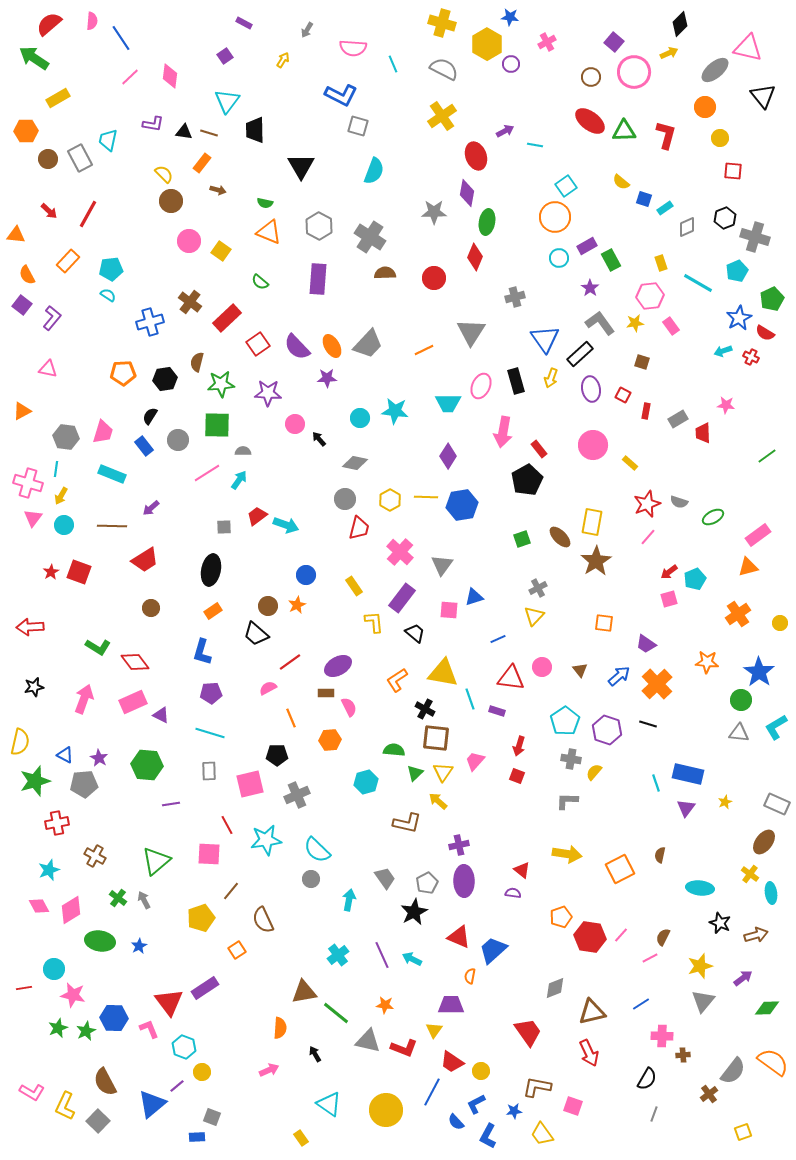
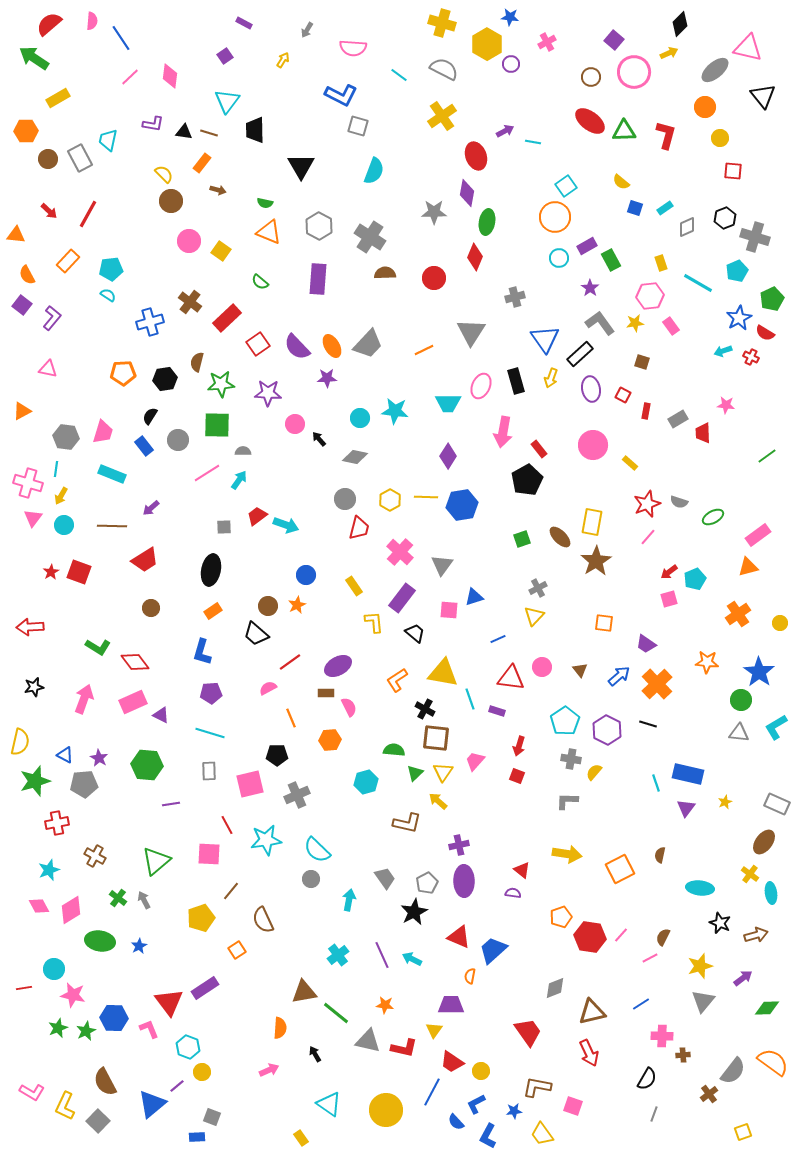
purple square at (614, 42): moved 2 px up
cyan line at (393, 64): moved 6 px right, 11 px down; rotated 30 degrees counterclockwise
cyan line at (535, 145): moved 2 px left, 3 px up
blue square at (644, 199): moved 9 px left, 9 px down
gray diamond at (355, 463): moved 6 px up
purple hexagon at (607, 730): rotated 8 degrees clockwise
cyan hexagon at (184, 1047): moved 4 px right
red L-shape at (404, 1048): rotated 8 degrees counterclockwise
